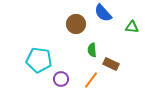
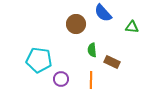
brown rectangle: moved 1 px right, 2 px up
orange line: rotated 36 degrees counterclockwise
